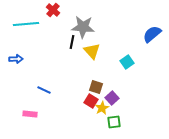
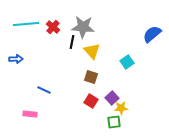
red cross: moved 17 px down
brown square: moved 5 px left, 10 px up
yellow star: moved 19 px right; rotated 24 degrees clockwise
